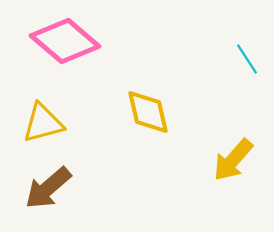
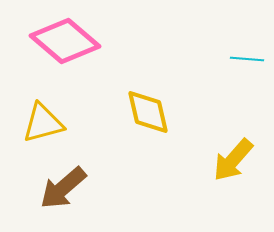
cyan line: rotated 52 degrees counterclockwise
brown arrow: moved 15 px right
